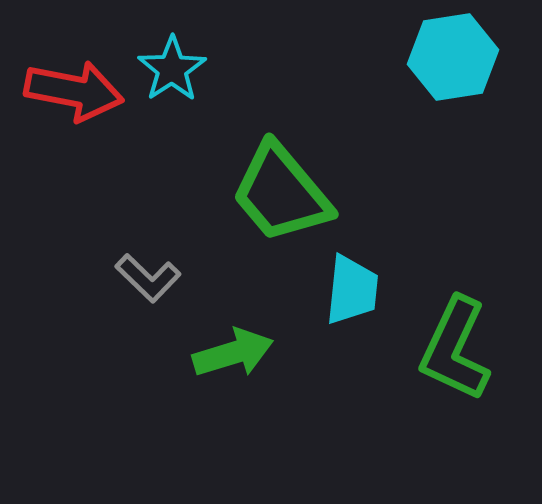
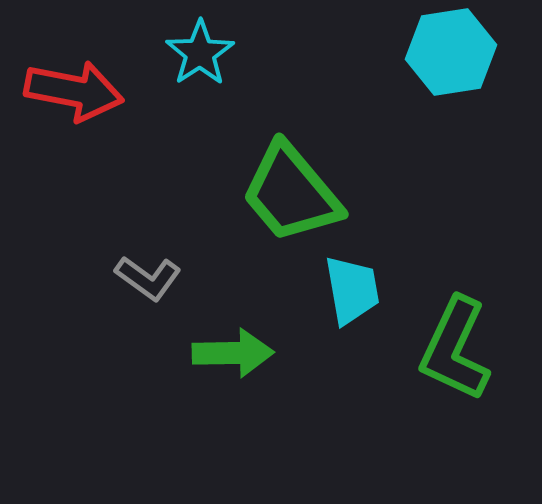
cyan hexagon: moved 2 px left, 5 px up
cyan star: moved 28 px right, 16 px up
green trapezoid: moved 10 px right
gray L-shape: rotated 8 degrees counterclockwise
cyan trapezoid: rotated 16 degrees counterclockwise
green arrow: rotated 16 degrees clockwise
